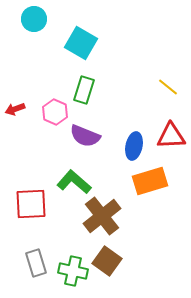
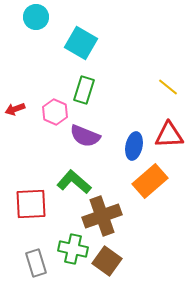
cyan circle: moved 2 px right, 2 px up
red triangle: moved 2 px left, 1 px up
orange rectangle: rotated 24 degrees counterclockwise
brown cross: rotated 18 degrees clockwise
green cross: moved 22 px up
